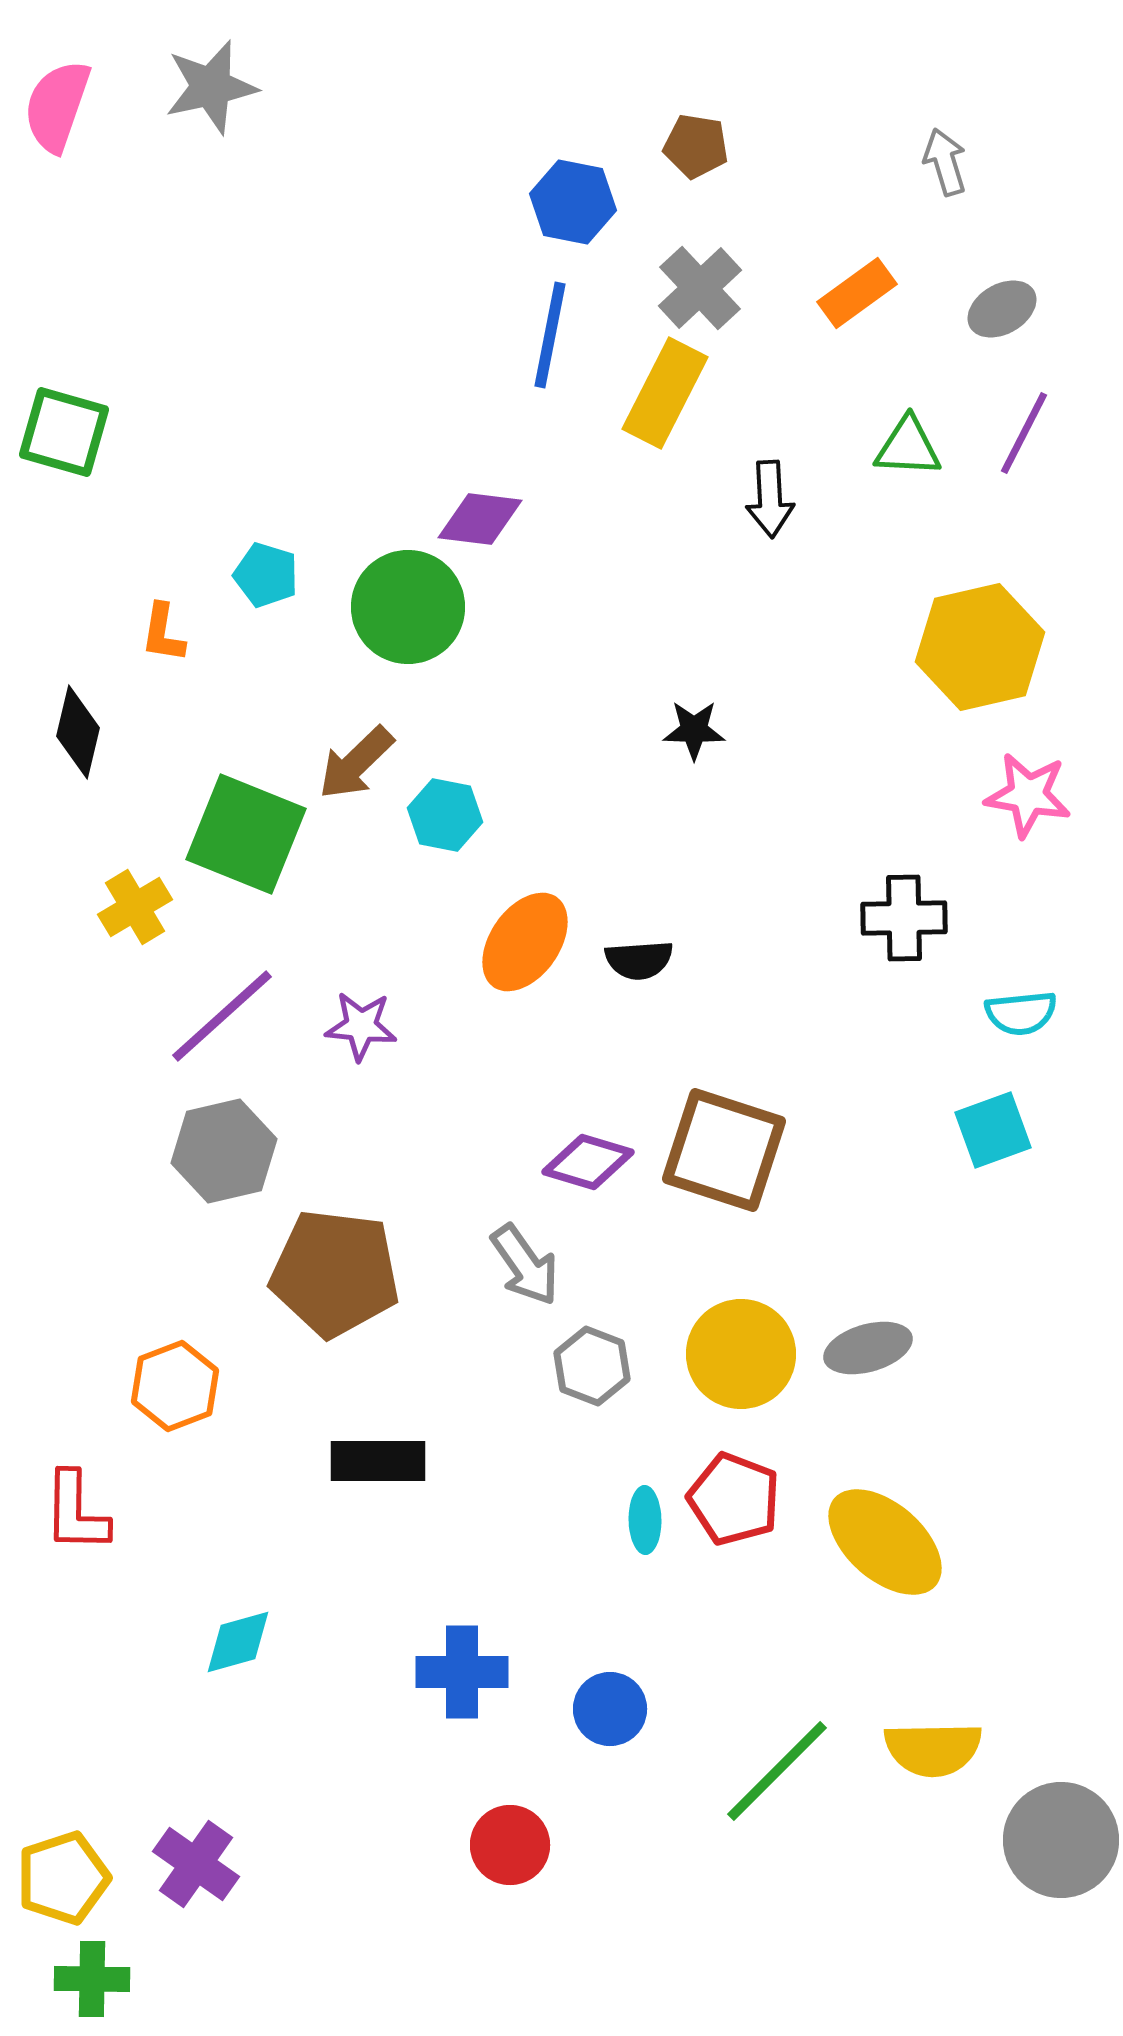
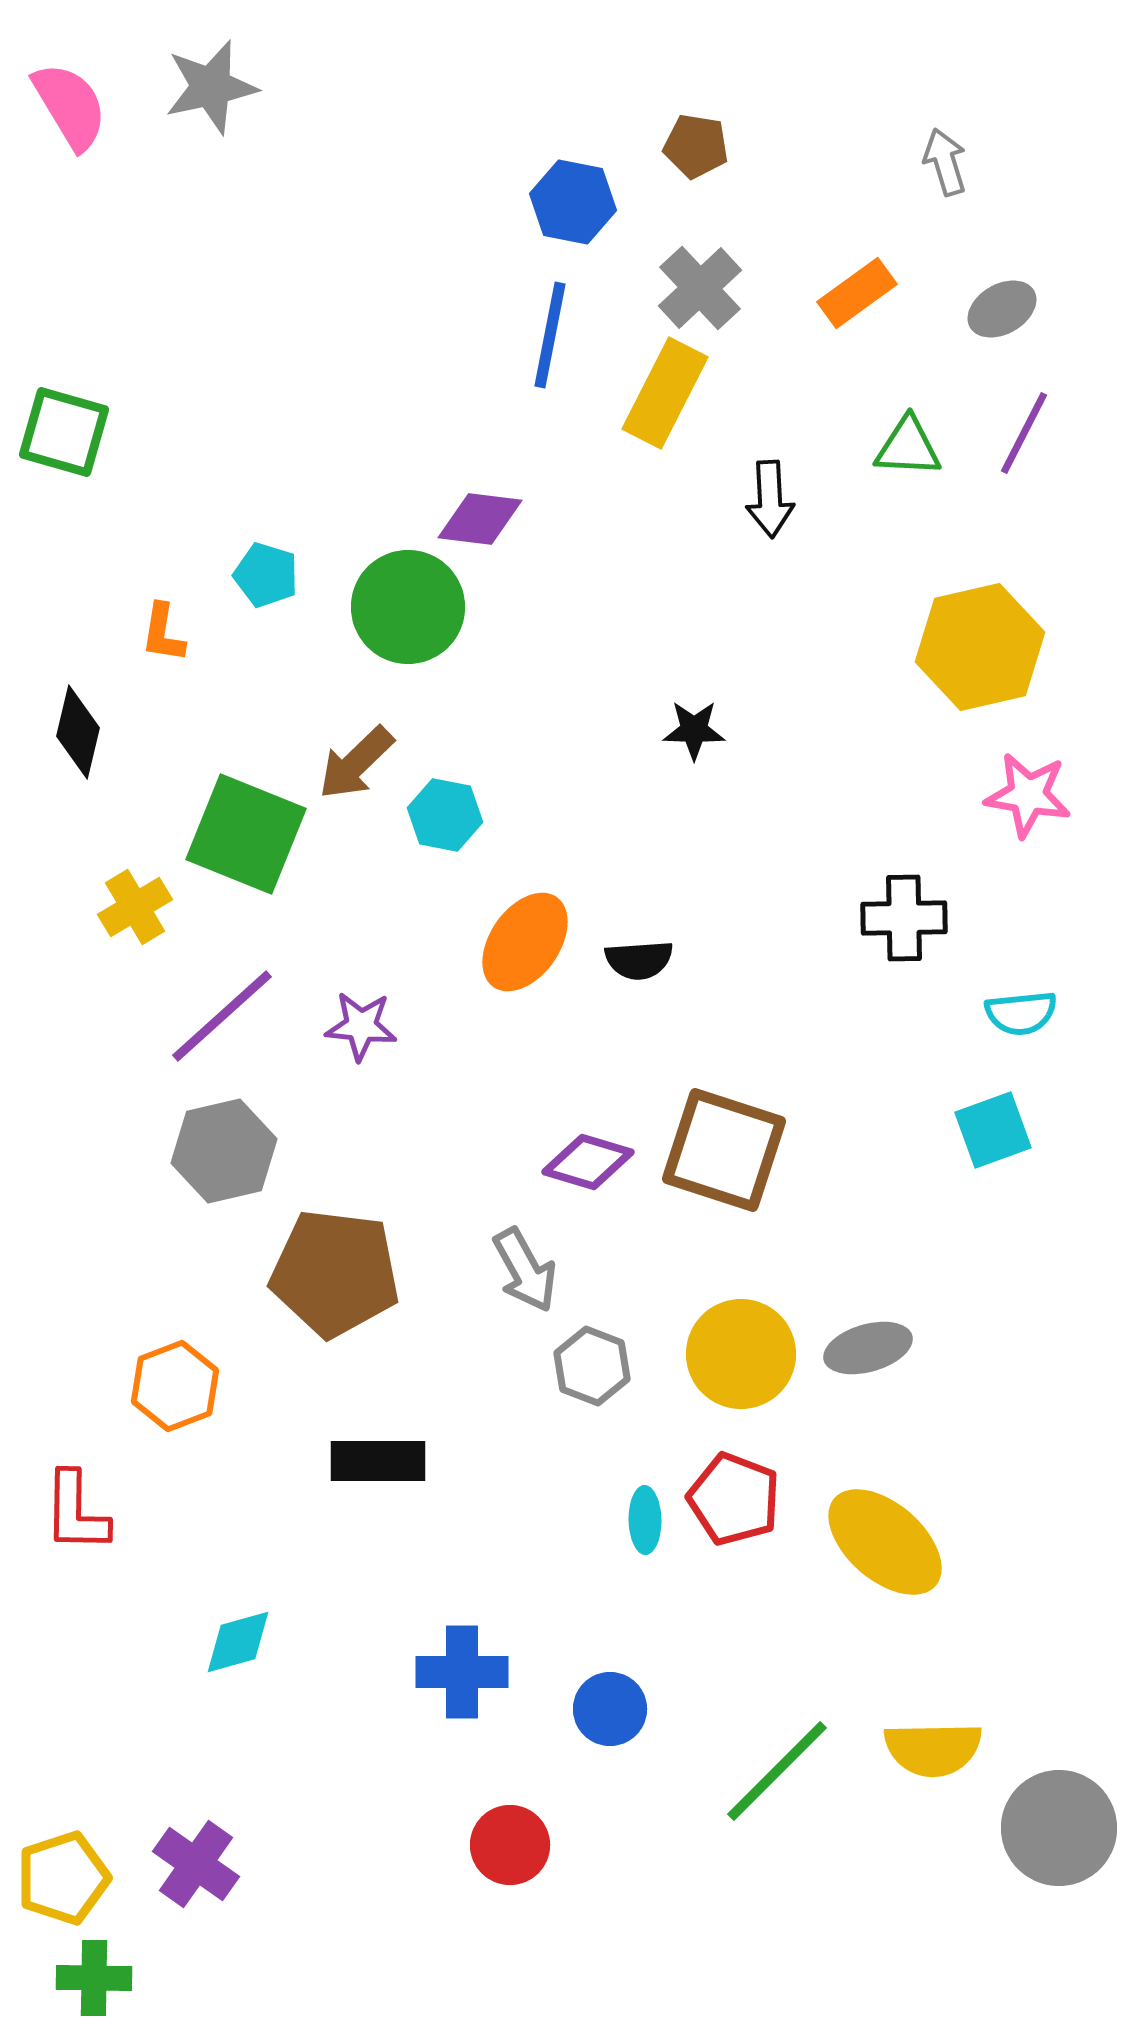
pink semicircle at (57, 106): moved 13 px right; rotated 130 degrees clockwise
gray arrow at (525, 1265): moved 5 px down; rotated 6 degrees clockwise
gray circle at (1061, 1840): moved 2 px left, 12 px up
green cross at (92, 1979): moved 2 px right, 1 px up
